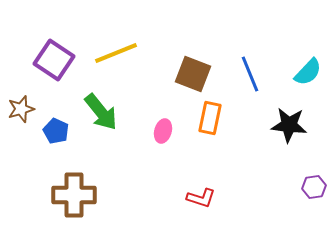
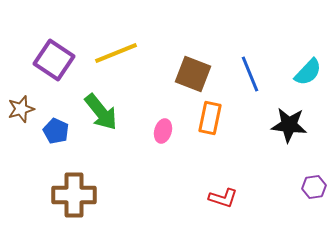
red L-shape: moved 22 px right
